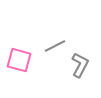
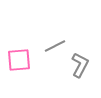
pink square: rotated 20 degrees counterclockwise
